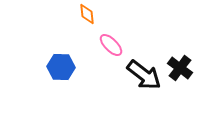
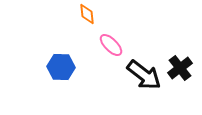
black cross: rotated 15 degrees clockwise
